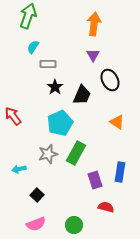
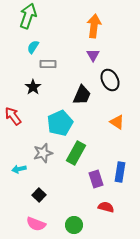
orange arrow: moved 2 px down
black star: moved 22 px left
gray star: moved 5 px left, 1 px up
purple rectangle: moved 1 px right, 1 px up
black square: moved 2 px right
pink semicircle: rotated 42 degrees clockwise
